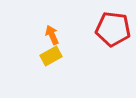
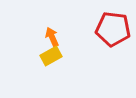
orange arrow: moved 2 px down
